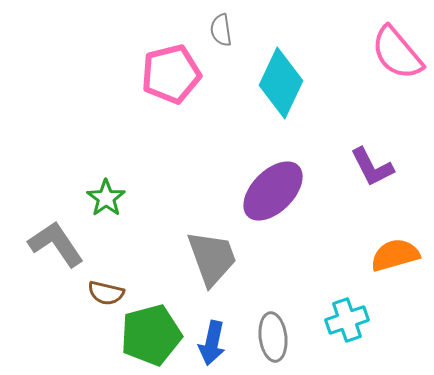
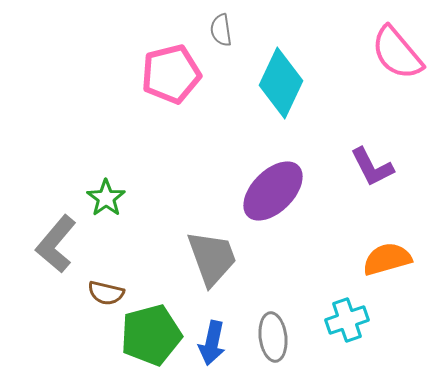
gray L-shape: rotated 106 degrees counterclockwise
orange semicircle: moved 8 px left, 4 px down
